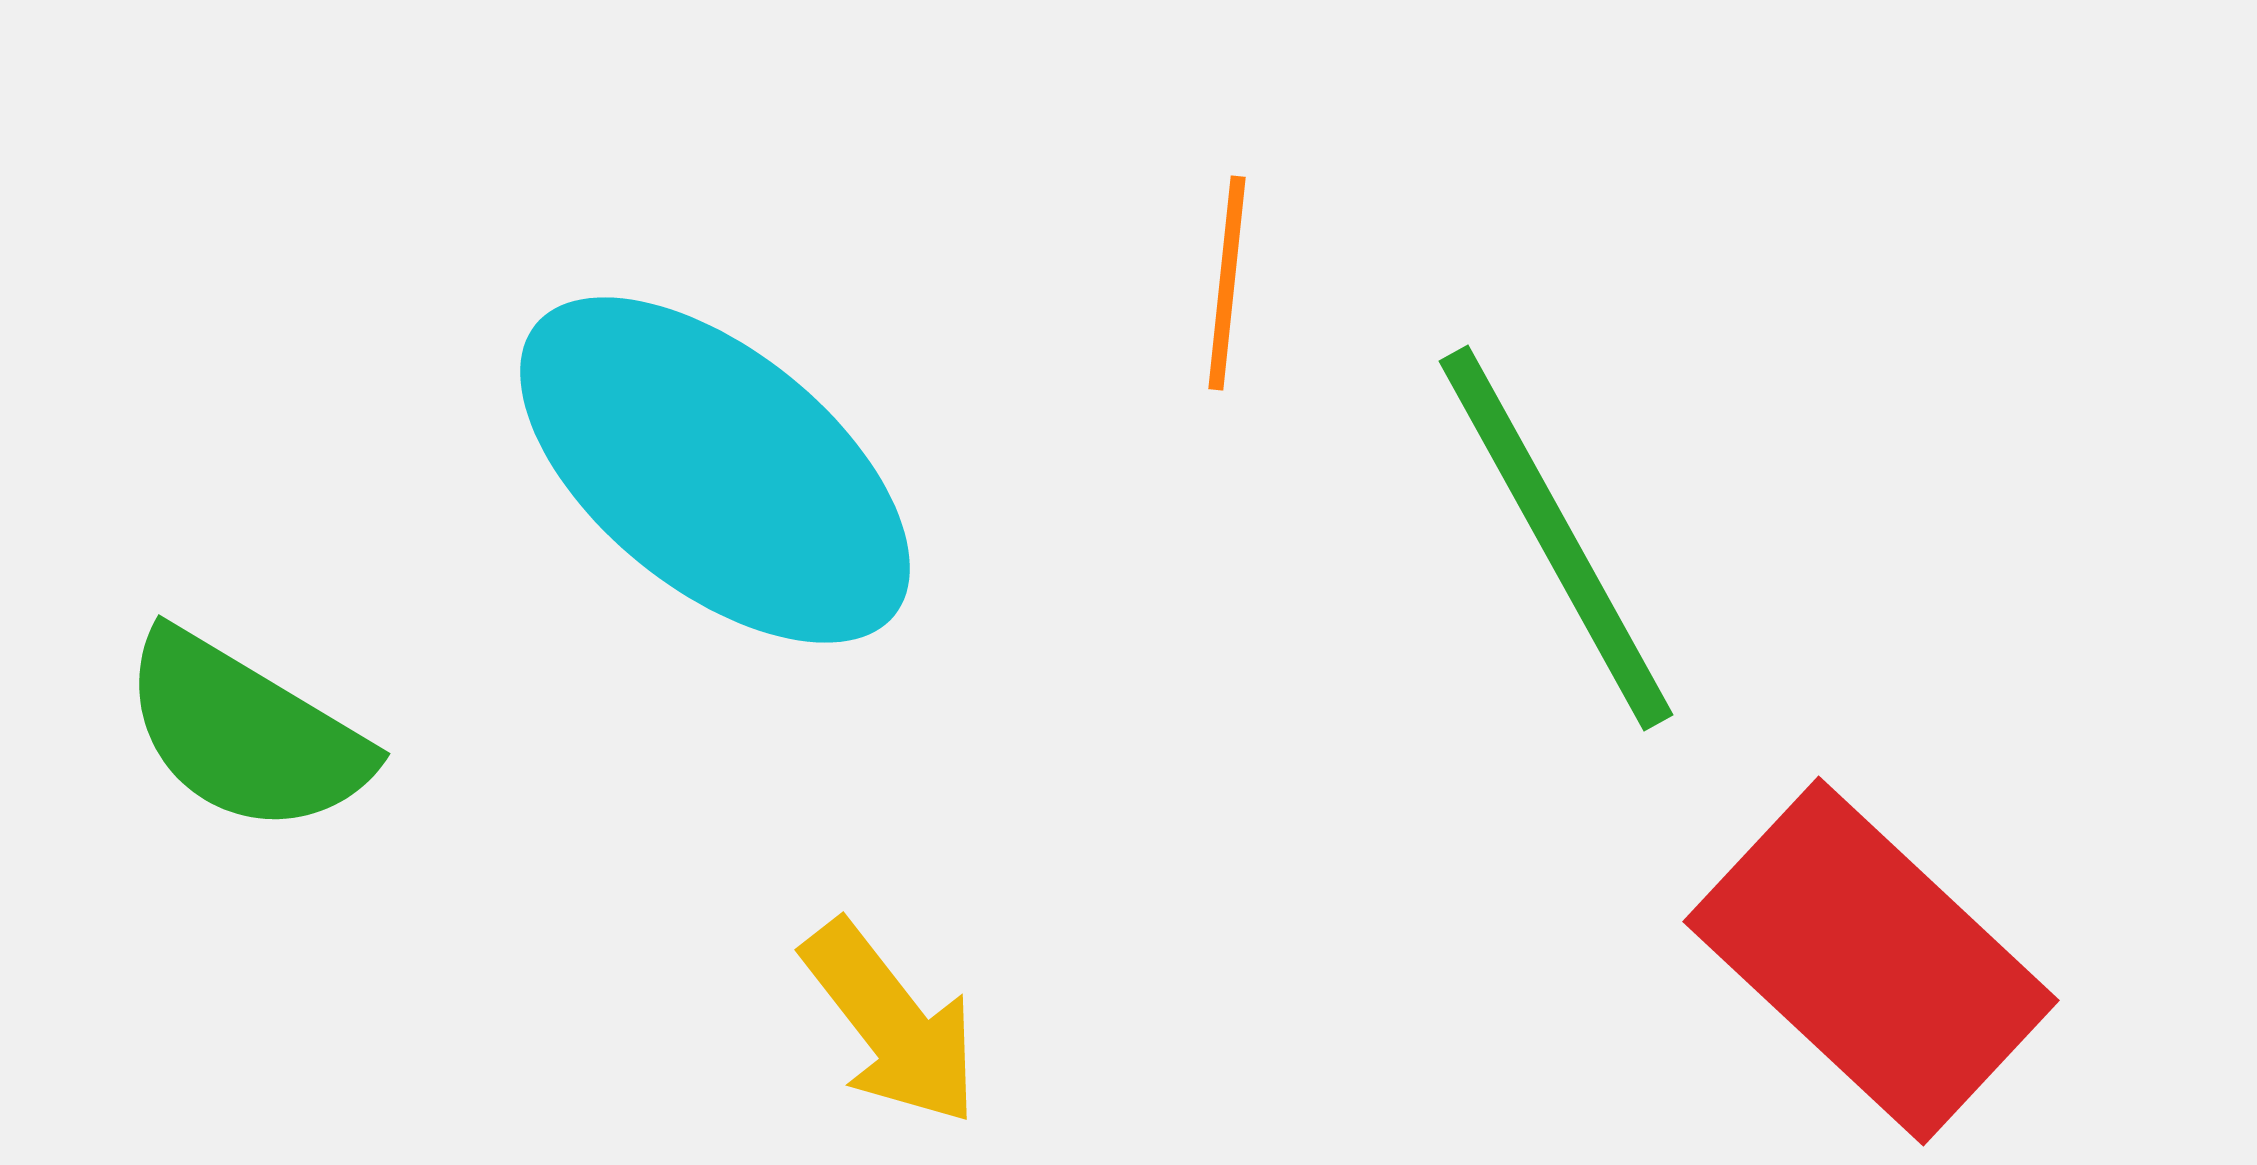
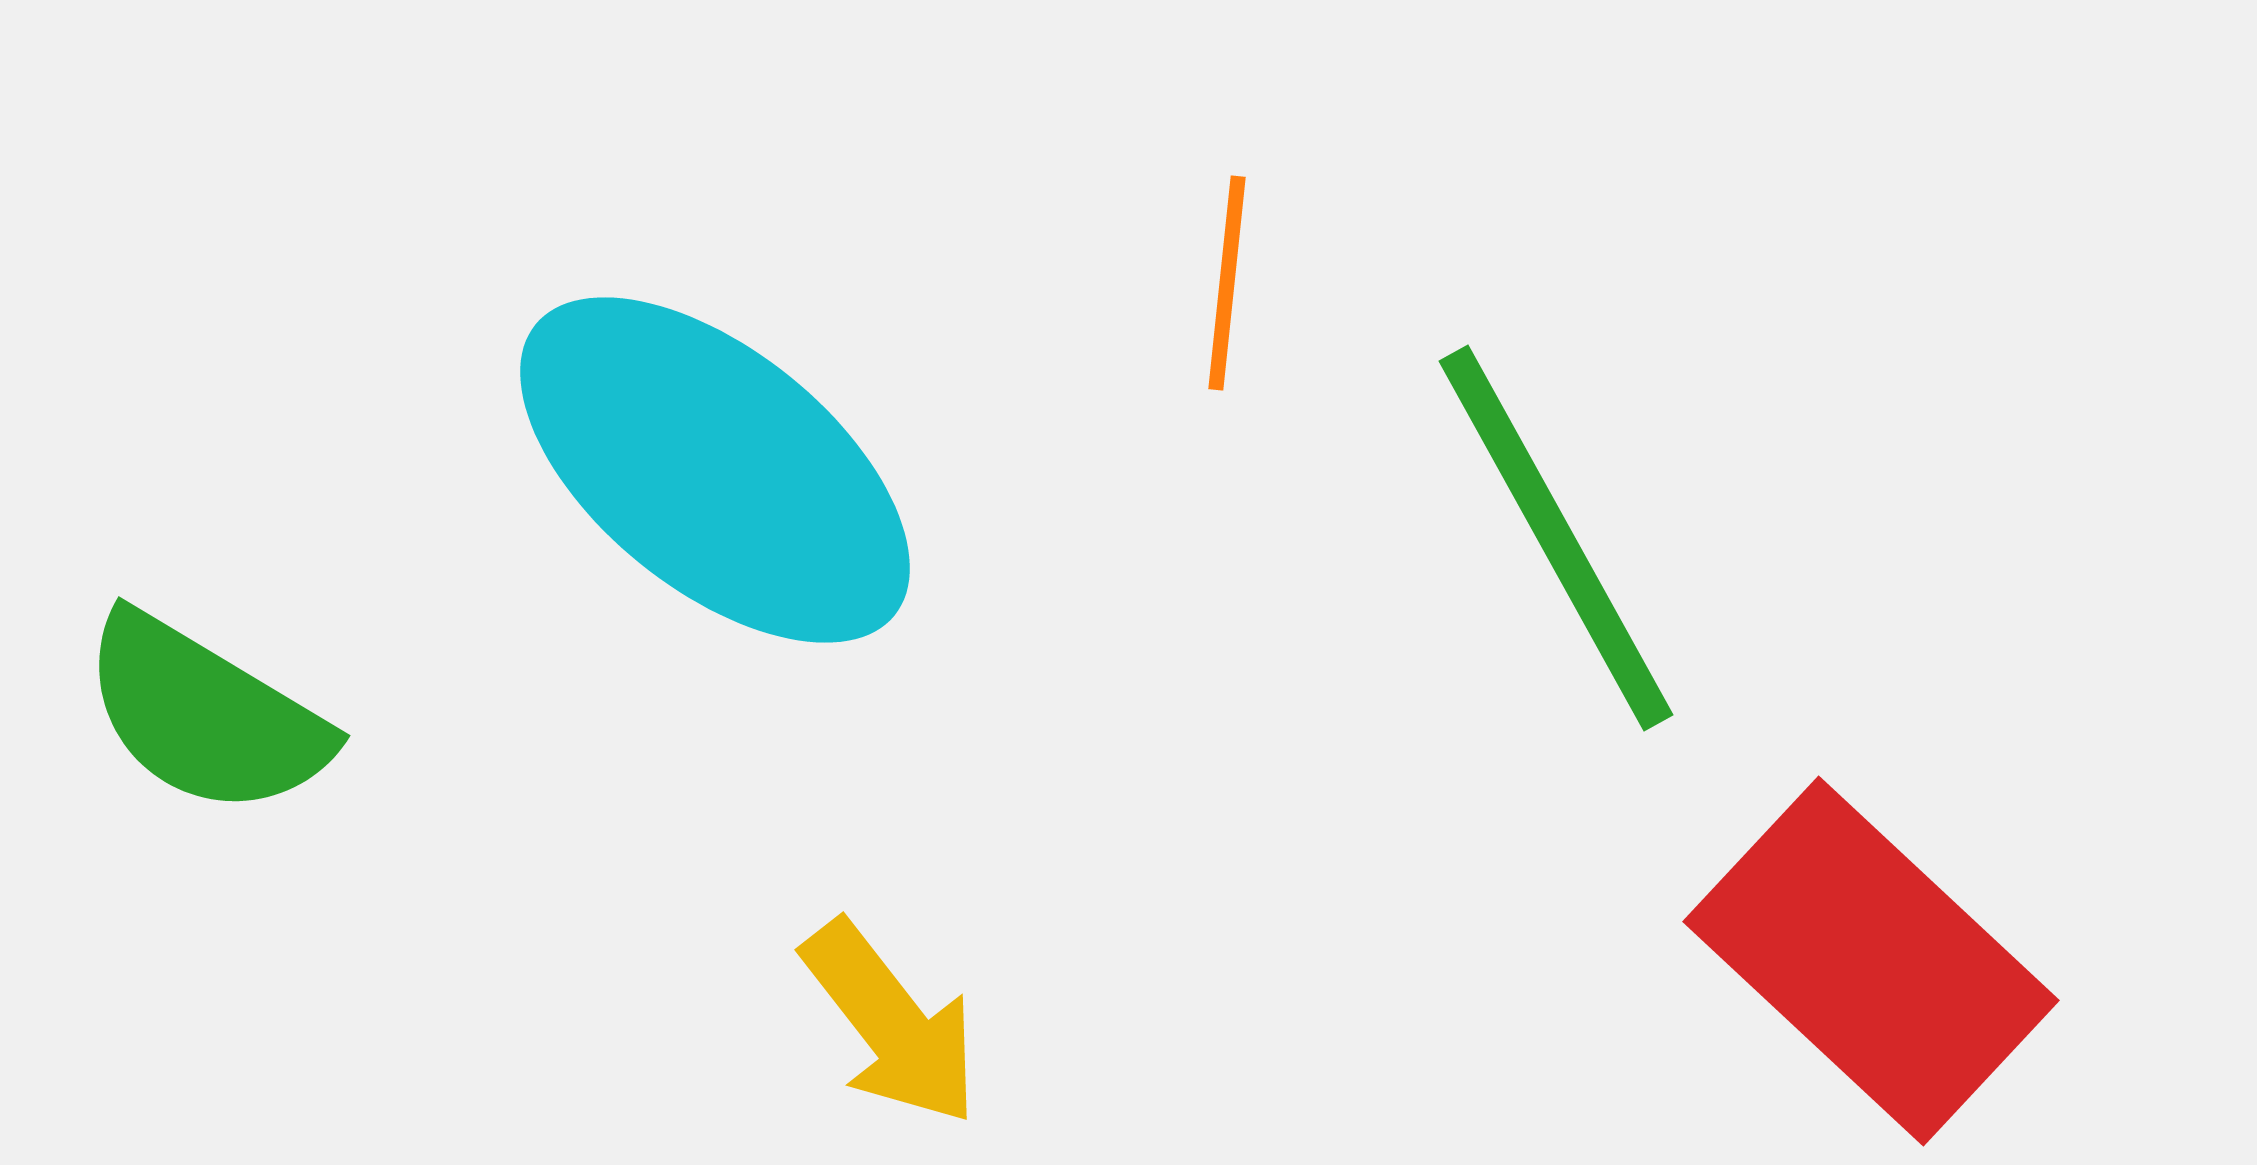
green semicircle: moved 40 px left, 18 px up
